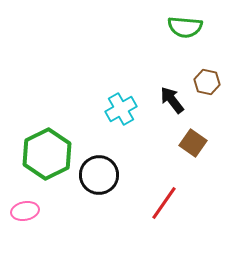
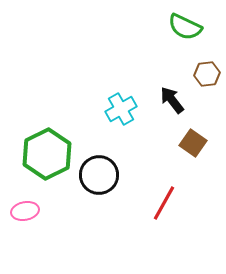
green semicircle: rotated 20 degrees clockwise
brown hexagon: moved 8 px up; rotated 20 degrees counterclockwise
red line: rotated 6 degrees counterclockwise
